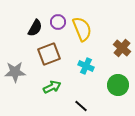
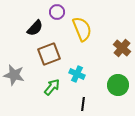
purple circle: moved 1 px left, 10 px up
black semicircle: rotated 12 degrees clockwise
cyan cross: moved 9 px left, 8 px down
gray star: moved 1 px left, 3 px down; rotated 15 degrees clockwise
green arrow: rotated 24 degrees counterclockwise
black line: moved 2 px right, 2 px up; rotated 56 degrees clockwise
